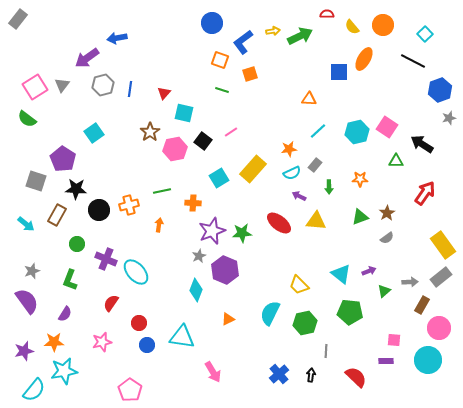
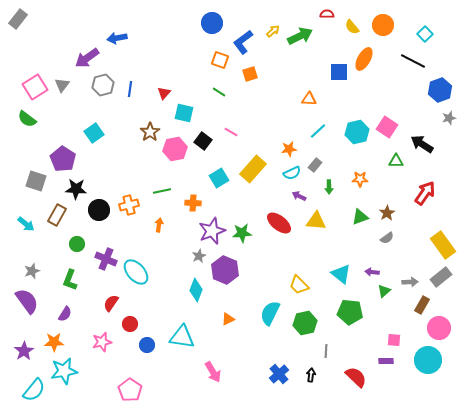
yellow arrow at (273, 31): rotated 32 degrees counterclockwise
green line at (222, 90): moved 3 px left, 2 px down; rotated 16 degrees clockwise
pink line at (231, 132): rotated 64 degrees clockwise
purple arrow at (369, 271): moved 3 px right, 1 px down; rotated 152 degrees counterclockwise
red circle at (139, 323): moved 9 px left, 1 px down
purple star at (24, 351): rotated 18 degrees counterclockwise
